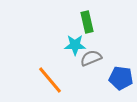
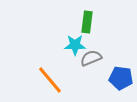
green rectangle: rotated 20 degrees clockwise
